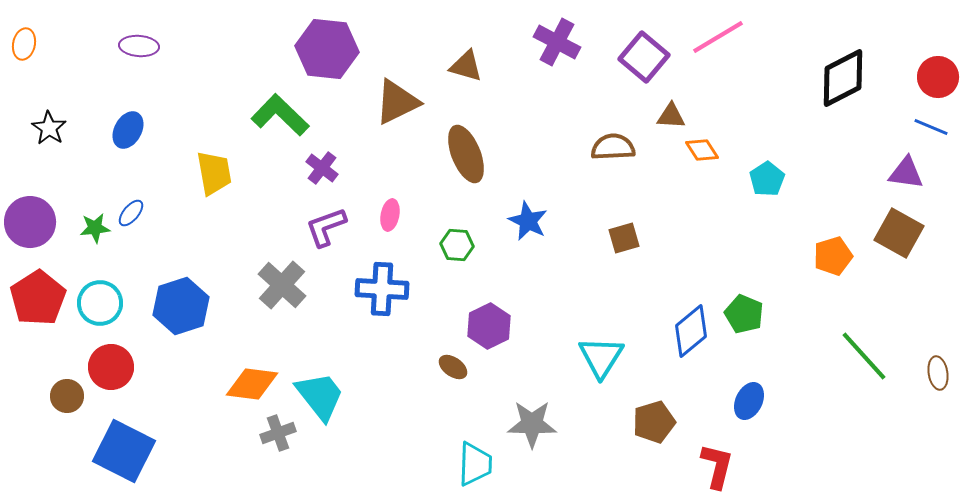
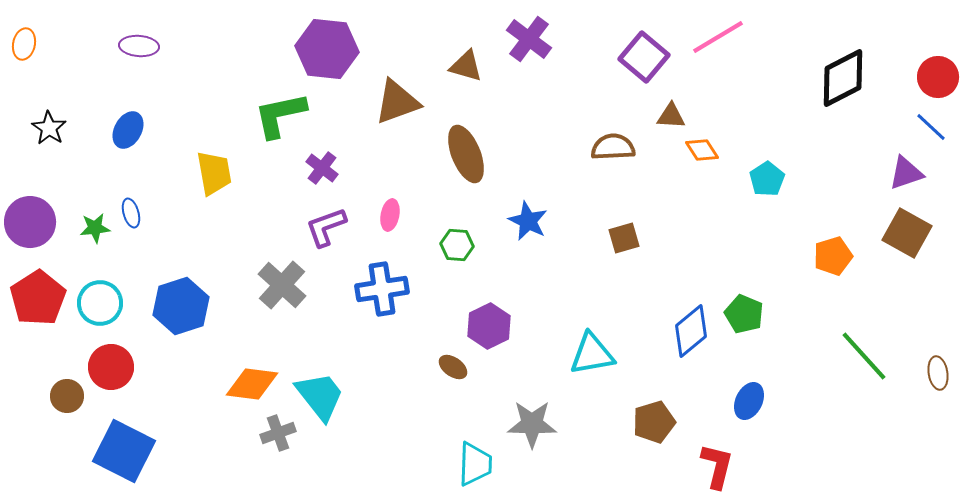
purple cross at (557, 42): moved 28 px left, 3 px up; rotated 9 degrees clockwise
brown triangle at (397, 102): rotated 6 degrees clockwise
green L-shape at (280, 115): rotated 56 degrees counterclockwise
blue line at (931, 127): rotated 20 degrees clockwise
purple triangle at (906, 173): rotated 27 degrees counterclockwise
blue ellipse at (131, 213): rotated 56 degrees counterclockwise
brown square at (899, 233): moved 8 px right
blue cross at (382, 289): rotated 12 degrees counterclockwise
cyan triangle at (601, 357): moved 9 px left, 3 px up; rotated 48 degrees clockwise
